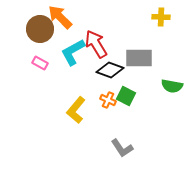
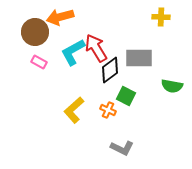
orange arrow: rotated 60 degrees counterclockwise
brown circle: moved 5 px left, 3 px down
red arrow: moved 4 px down
pink rectangle: moved 1 px left, 1 px up
black diamond: rotated 56 degrees counterclockwise
orange cross: moved 10 px down
yellow L-shape: moved 2 px left; rotated 8 degrees clockwise
gray L-shape: rotated 30 degrees counterclockwise
